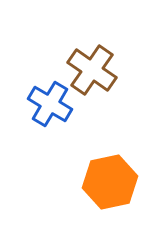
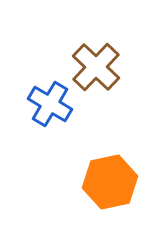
brown cross: moved 4 px right, 3 px up; rotated 9 degrees clockwise
